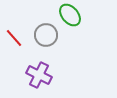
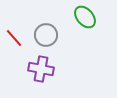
green ellipse: moved 15 px right, 2 px down
purple cross: moved 2 px right, 6 px up; rotated 15 degrees counterclockwise
